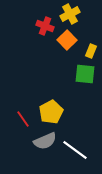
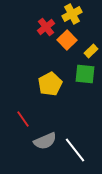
yellow cross: moved 2 px right
red cross: moved 1 px right, 1 px down; rotated 30 degrees clockwise
yellow rectangle: rotated 24 degrees clockwise
yellow pentagon: moved 1 px left, 28 px up
white line: rotated 16 degrees clockwise
